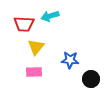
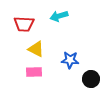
cyan arrow: moved 9 px right
yellow triangle: moved 2 px down; rotated 42 degrees counterclockwise
